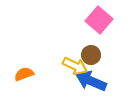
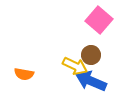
orange semicircle: rotated 150 degrees counterclockwise
